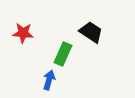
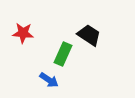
black trapezoid: moved 2 px left, 3 px down
blue arrow: rotated 108 degrees clockwise
